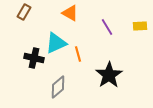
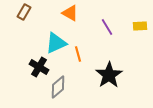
black cross: moved 5 px right, 9 px down; rotated 18 degrees clockwise
